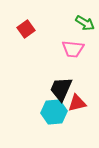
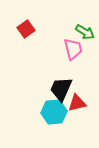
green arrow: moved 9 px down
pink trapezoid: rotated 110 degrees counterclockwise
